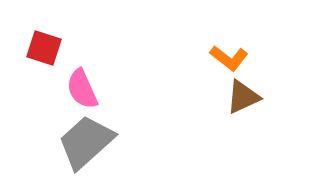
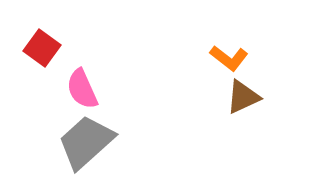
red square: moved 2 px left; rotated 18 degrees clockwise
